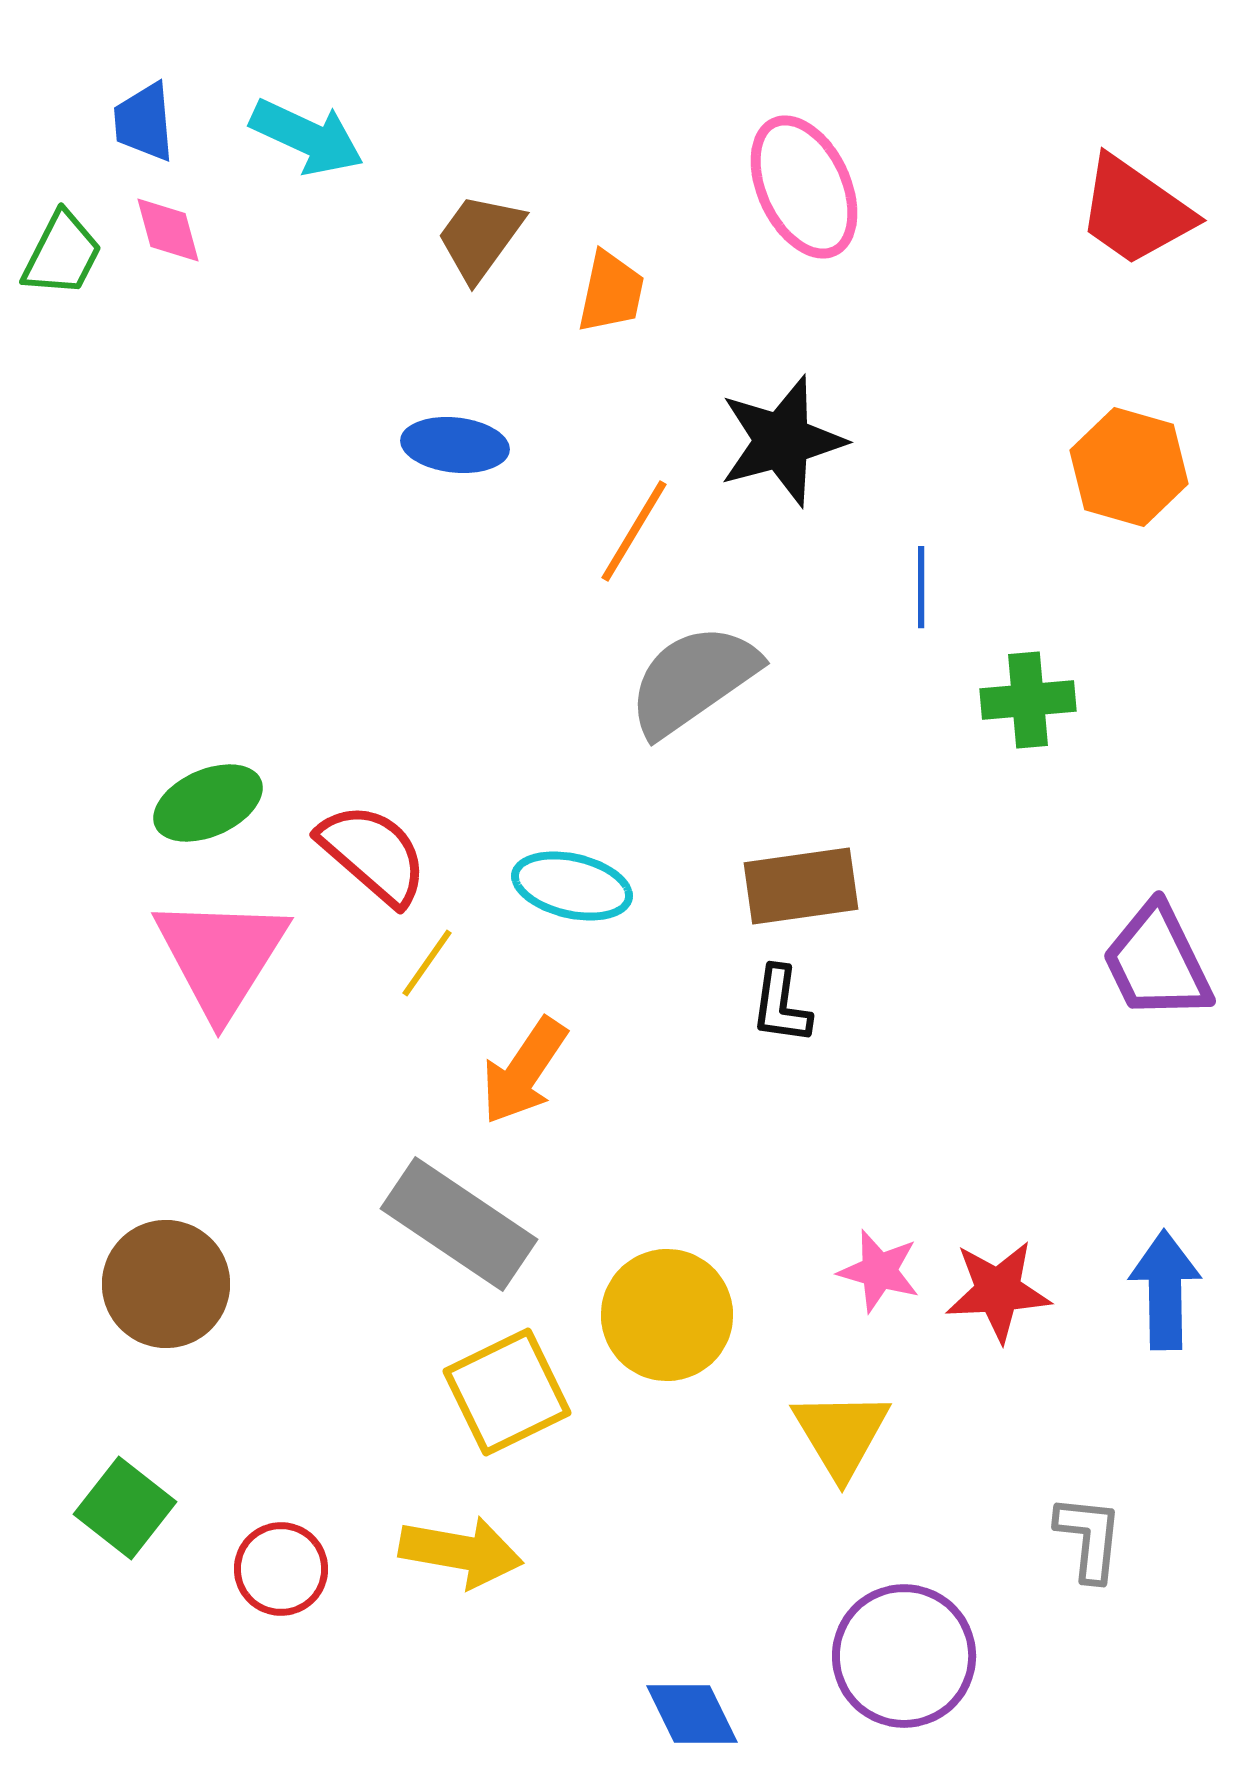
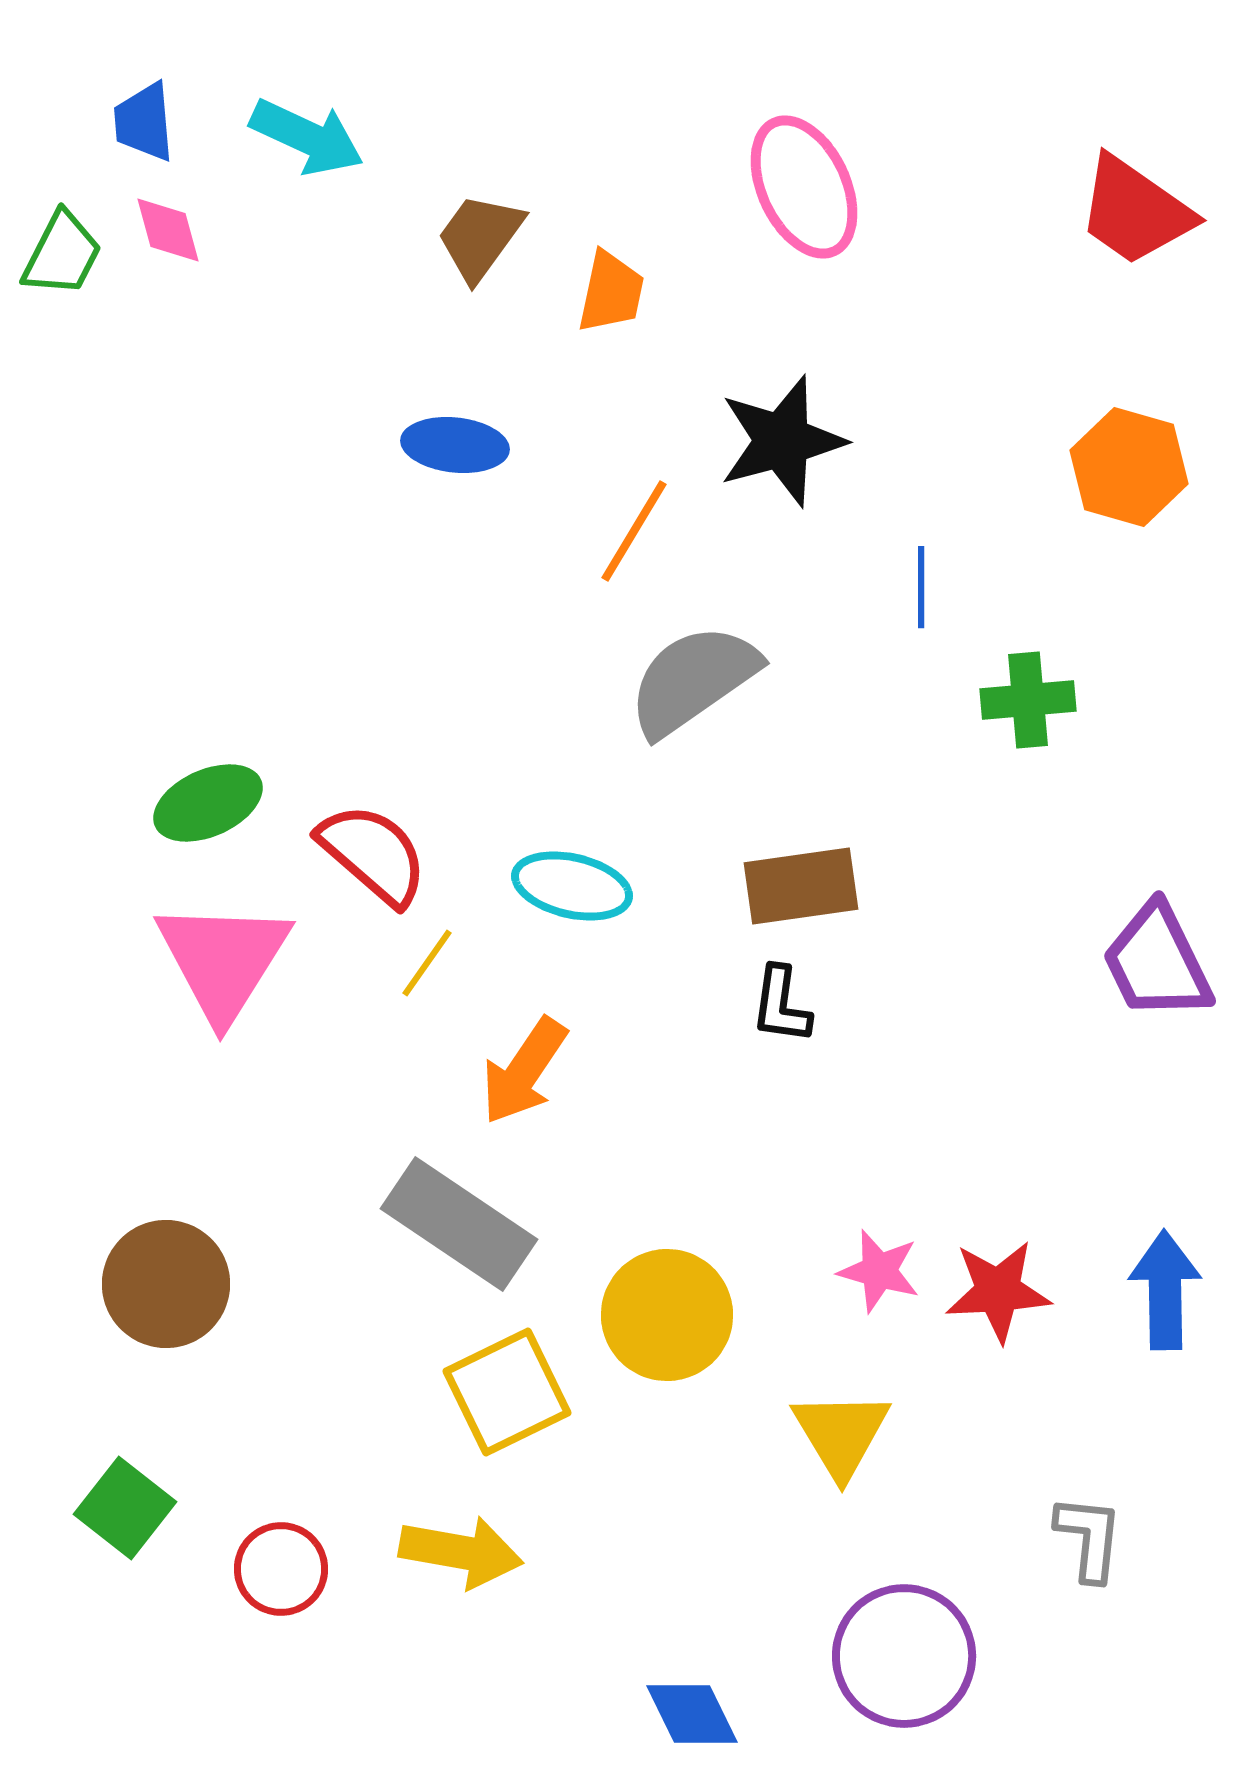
pink triangle: moved 2 px right, 4 px down
